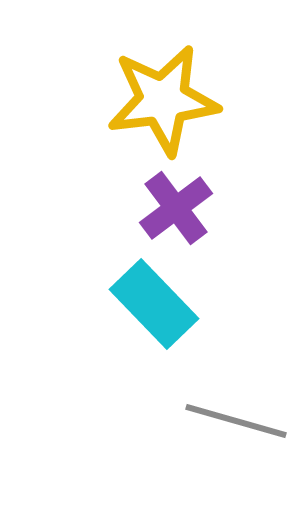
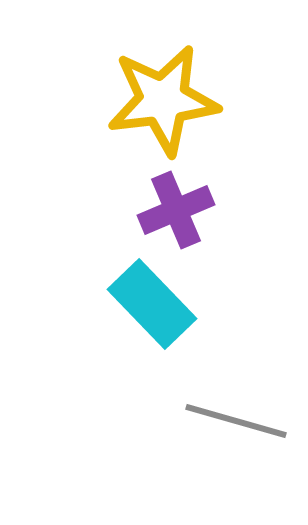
purple cross: moved 2 px down; rotated 14 degrees clockwise
cyan rectangle: moved 2 px left
